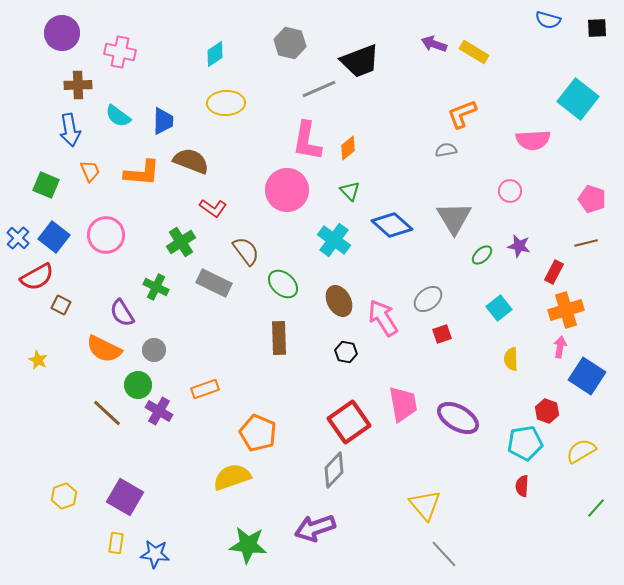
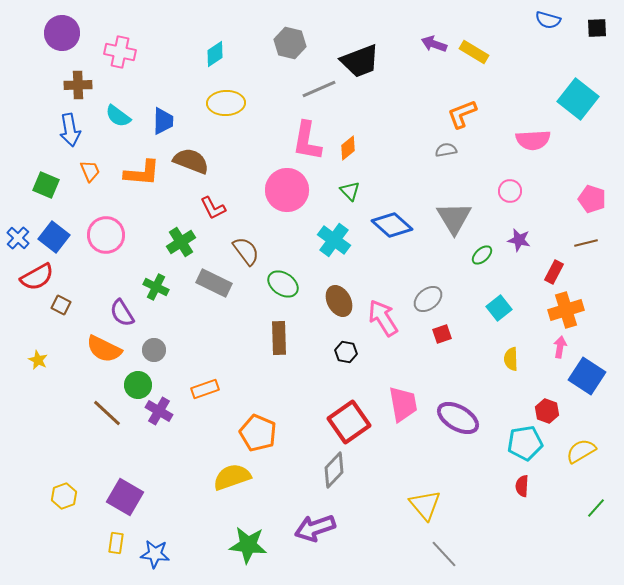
red L-shape at (213, 208): rotated 28 degrees clockwise
purple star at (519, 246): moved 6 px up
green ellipse at (283, 284): rotated 8 degrees counterclockwise
